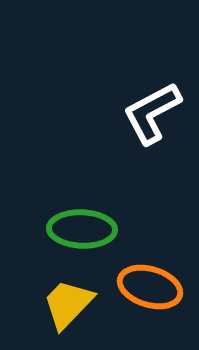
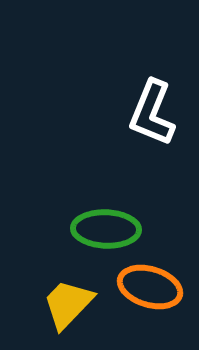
white L-shape: rotated 40 degrees counterclockwise
green ellipse: moved 24 px right
